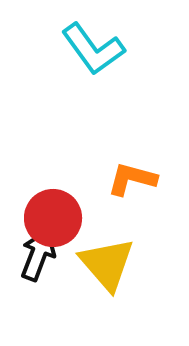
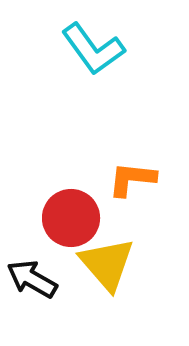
orange L-shape: rotated 9 degrees counterclockwise
red circle: moved 18 px right
black arrow: moved 6 px left, 24 px down; rotated 81 degrees counterclockwise
